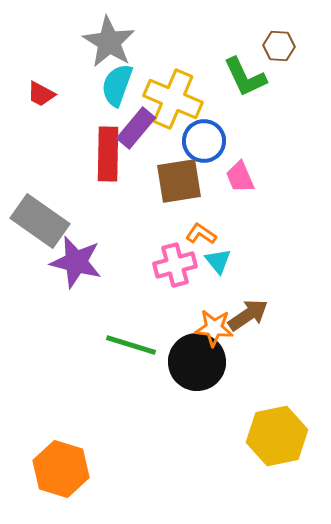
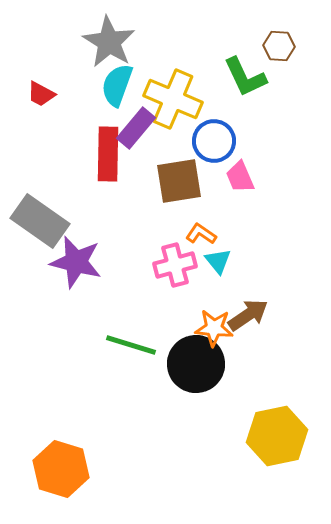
blue circle: moved 10 px right
black circle: moved 1 px left, 2 px down
